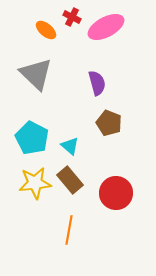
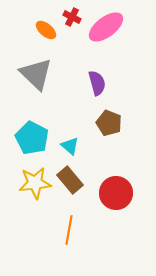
pink ellipse: rotated 9 degrees counterclockwise
